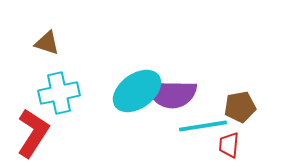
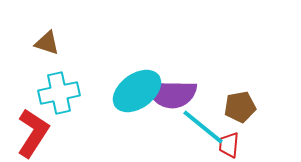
cyan line: moved 1 px down; rotated 48 degrees clockwise
